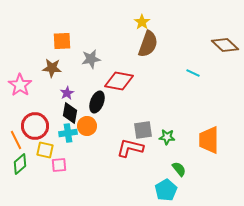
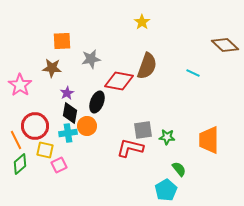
brown semicircle: moved 1 px left, 22 px down
pink square: rotated 21 degrees counterclockwise
